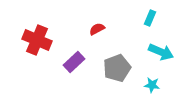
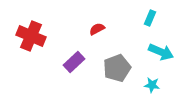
red cross: moved 6 px left, 4 px up
